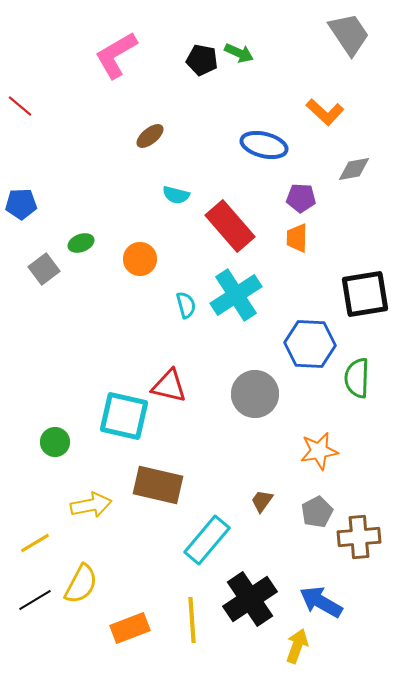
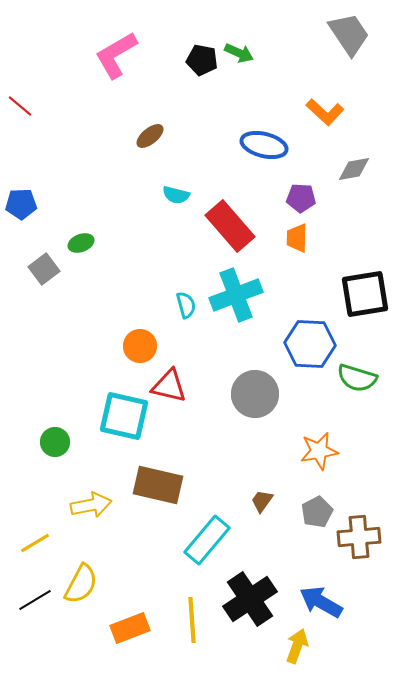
orange circle at (140, 259): moved 87 px down
cyan cross at (236, 295): rotated 12 degrees clockwise
green semicircle at (357, 378): rotated 75 degrees counterclockwise
